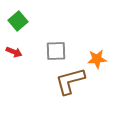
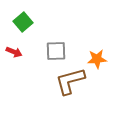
green square: moved 5 px right, 1 px down
